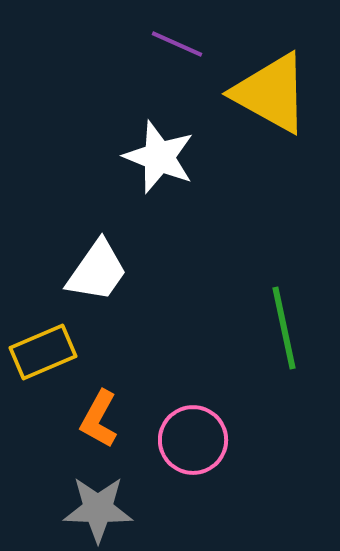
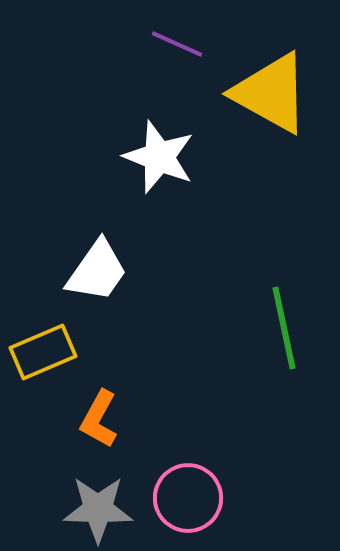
pink circle: moved 5 px left, 58 px down
